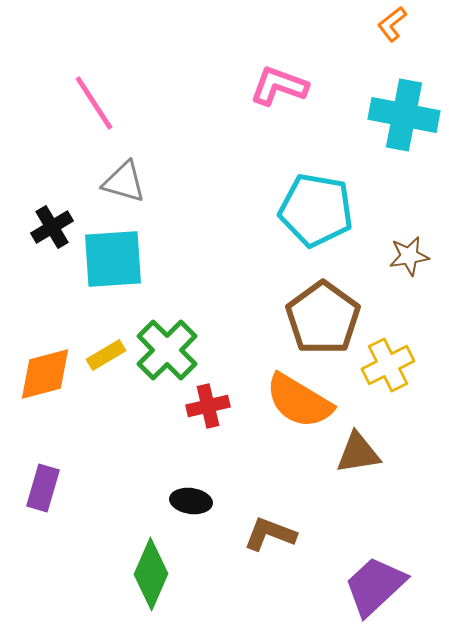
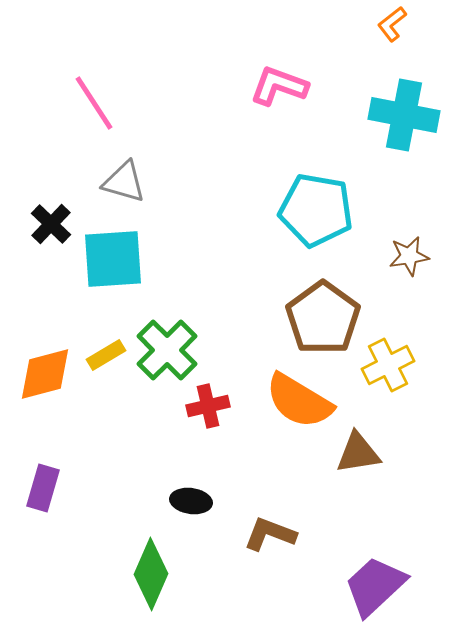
black cross: moved 1 px left, 3 px up; rotated 15 degrees counterclockwise
